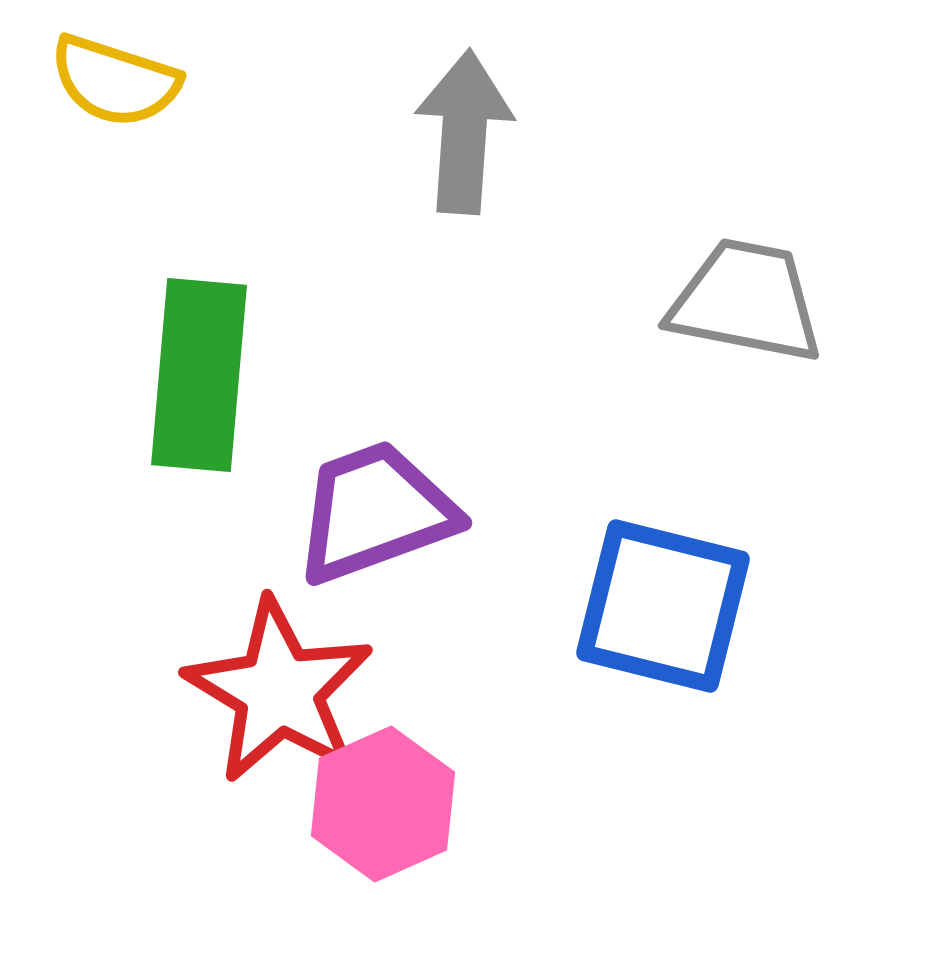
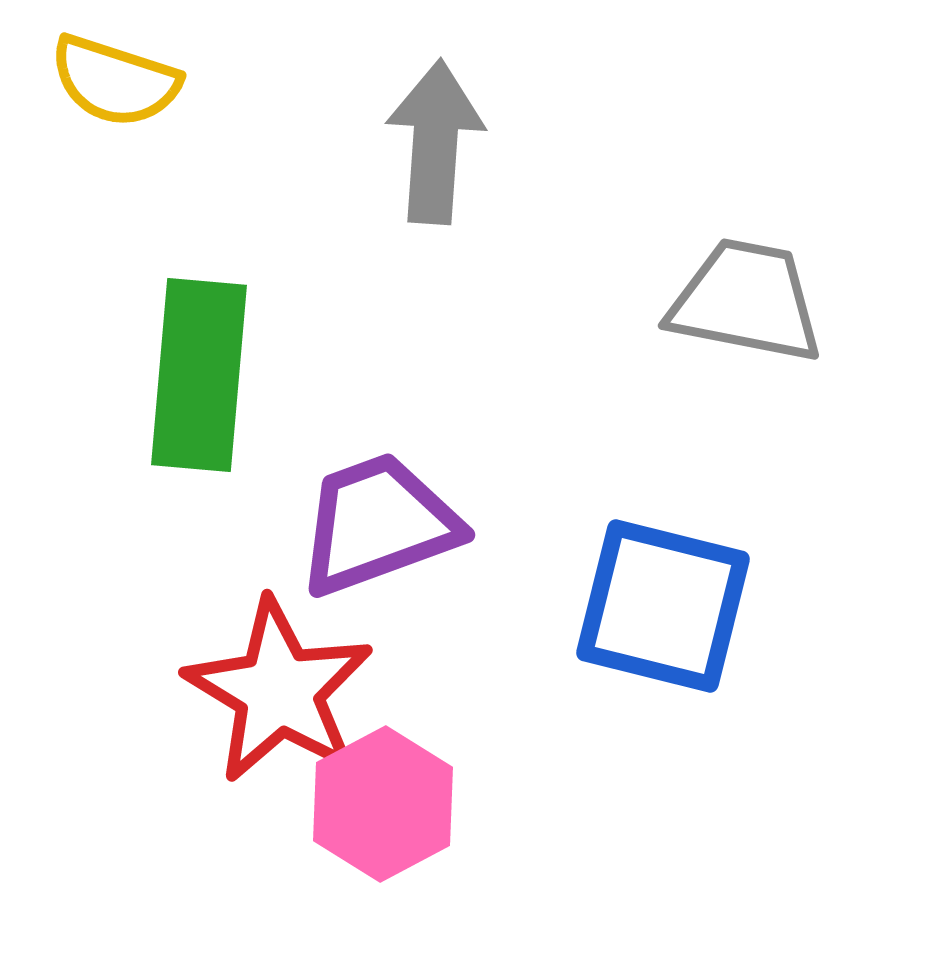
gray arrow: moved 29 px left, 10 px down
purple trapezoid: moved 3 px right, 12 px down
pink hexagon: rotated 4 degrees counterclockwise
